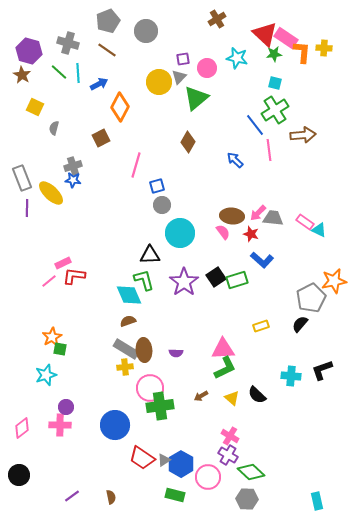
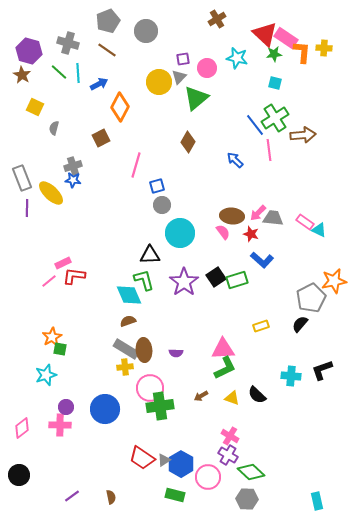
green cross at (275, 110): moved 8 px down
yellow triangle at (232, 398): rotated 21 degrees counterclockwise
blue circle at (115, 425): moved 10 px left, 16 px up
